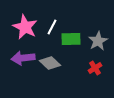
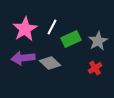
pink star: moved 2 px down; rotated 15 degrees clockwise
green rectangle: rotated 24 degrees counterclockwise
